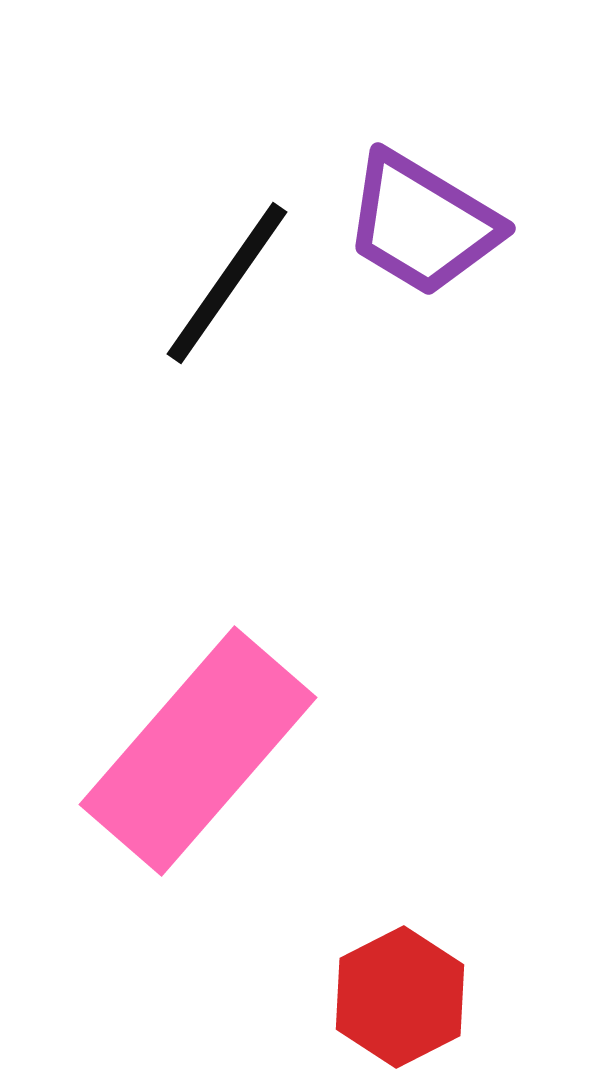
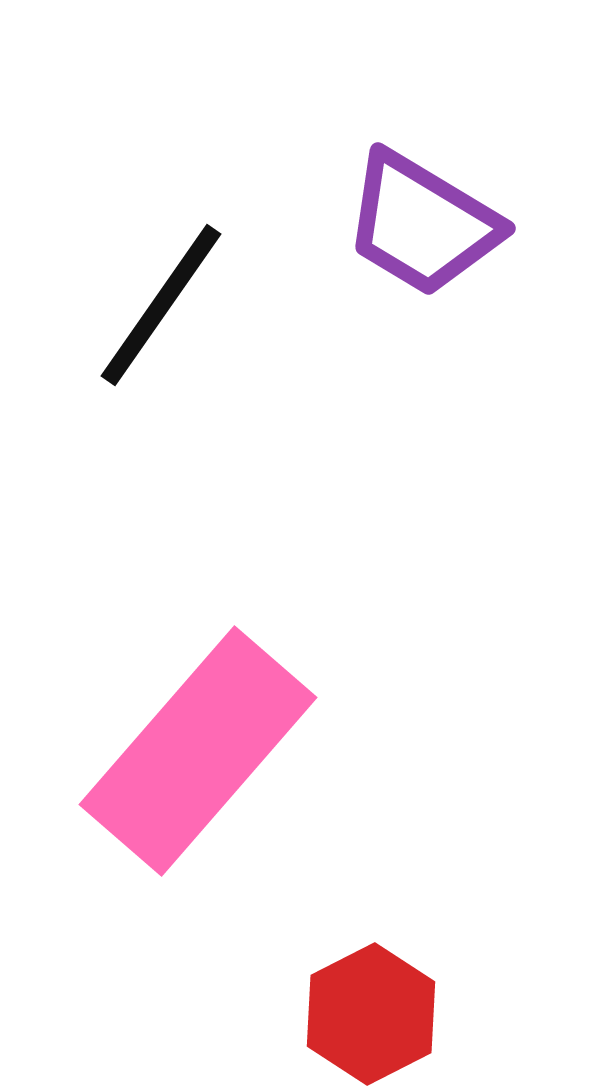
black line: moved 66 px left, 22 px down
red hexagon: moved 29 px left, 17 px down
